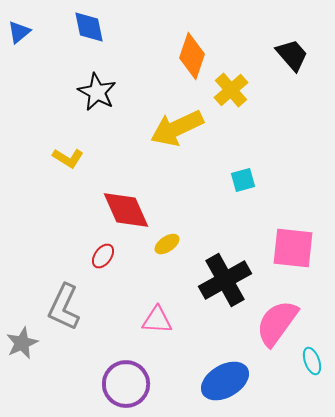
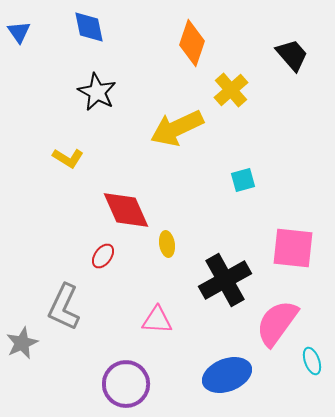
blue triangle: rotated 25 degrees counterclockwise
orange diamond: moved 13 px up
yellow ellipse: rotated 65 degrees counterclockwise
blue ellipse: moved 2 px right, 6 px up; rotated 9 degrees clockwise
